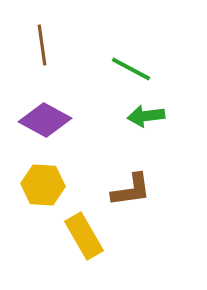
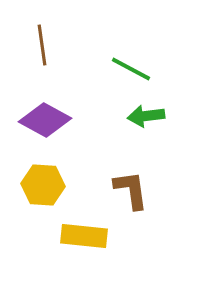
brown L-shape: rotated 90 degrees counterclockwise
yellow rectangle: rotated 54 degrees counterclockwise
